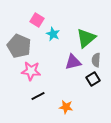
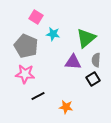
pink square: moved 1 px left, 3 px up
cyan star: rotated 16 degrees counterclockwise
gray pentagon: moved 7 px right
purple triangle: rotated 18 degrees clockwise
pink star: moved 6 px left, 3 px down
